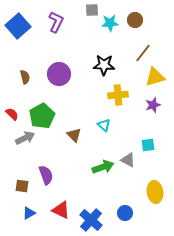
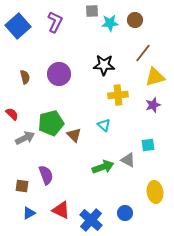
gray square: moved 1 px down
purple L-shape: moved 1 px left
green pentagon: moved 9 px right, 7 px down; rotated 15 degrees clockwise
